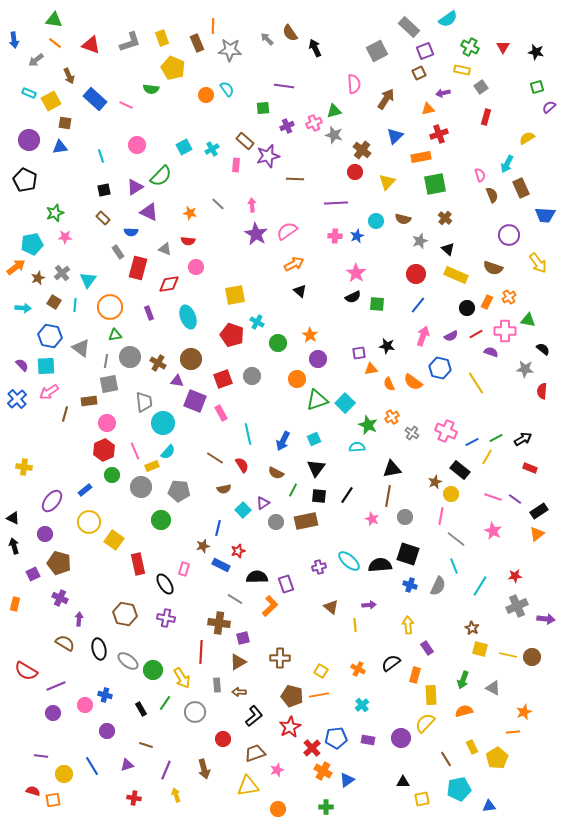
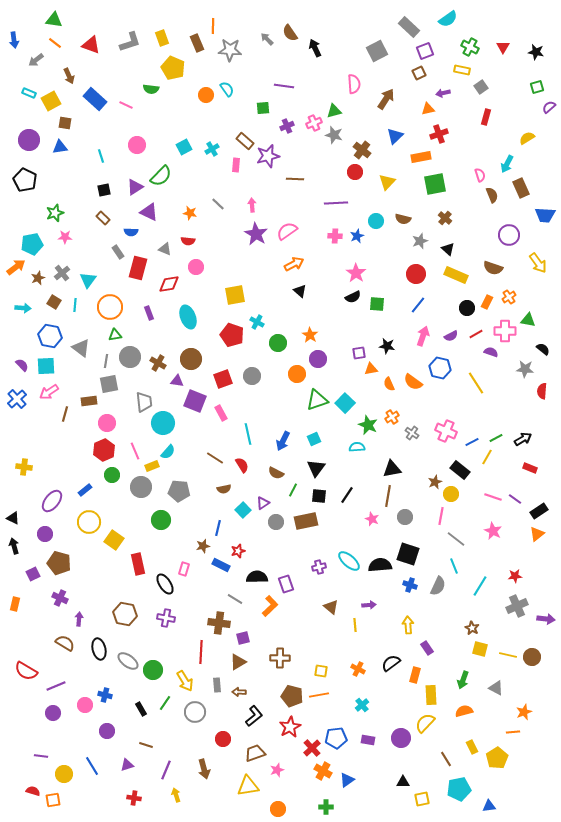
orange circle at (297, 379): moved 5 px up
yellow square at (321, 671): rotated 24 degrees counterclockwise
yellow arrow at (182, 678): moved 3 px right, 3 px down
gray triangle at (493, 688): moved 3 px right
